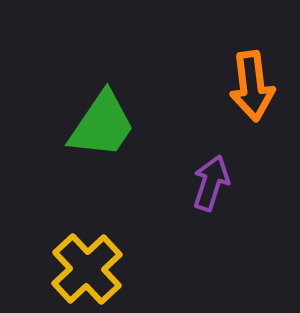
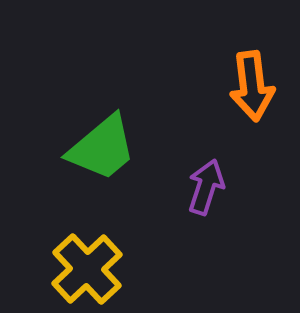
green trapezoid: moved 23 px down; rotated 16 degrees clockwise
purple arrow: moved 5 px left, 4 px down
